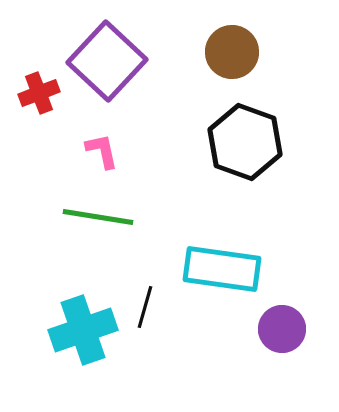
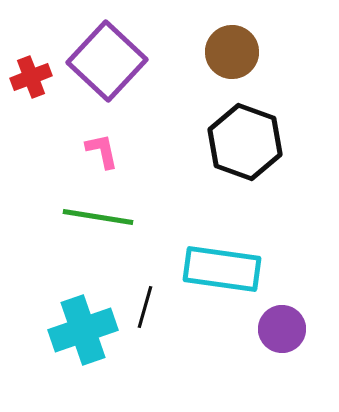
red cross: moved 8 px left, 16 px up
